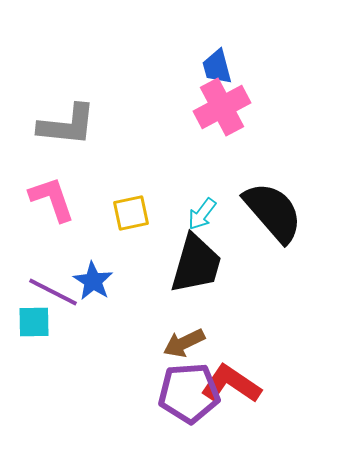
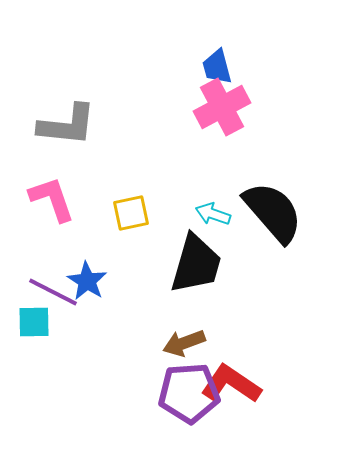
cyan arrow: moved 11 px right; rotated 72 degrees clockwise
blue star: moved 6 px left
brown arrow: rotated 6 degrees clockwise
